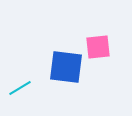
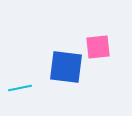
cyan line: rotated 20 degrees clockwise
